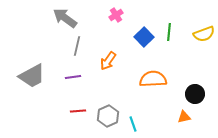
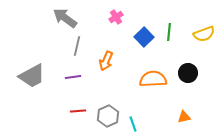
pink cross: moved 2 px down
orange arrow: moved 2 px left; rotated 12 degrees counterclockwise
black circle: moved 7 px left, 21 px up
